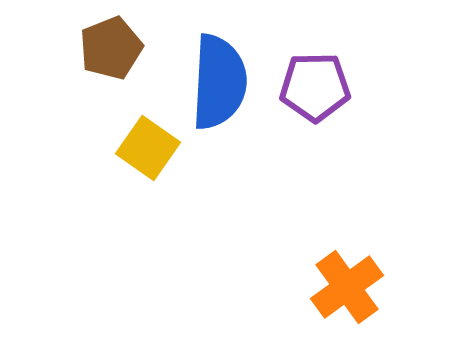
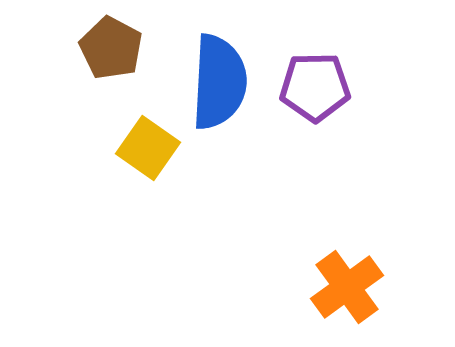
brown pentagon: rotated 22 degrees counterclockwise
